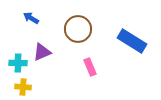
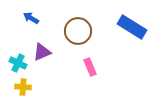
brown circle: moved 2 px down
blue rectangle: moved 14 px up
cyan cross: rotated 24 degrees clockwise
